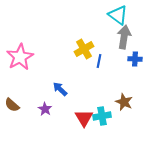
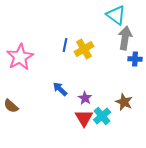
cyan triangle: moved 2 px left
gray arrow: moved 1 px right, 1 px down
blue line: moved 34 px left, 16 px up
brown semicircle: moved 1 px left, 1 px down
purple star: moved 40 px right, 11 px up
cyan cross: rotated 30 degrees counterclockwise
